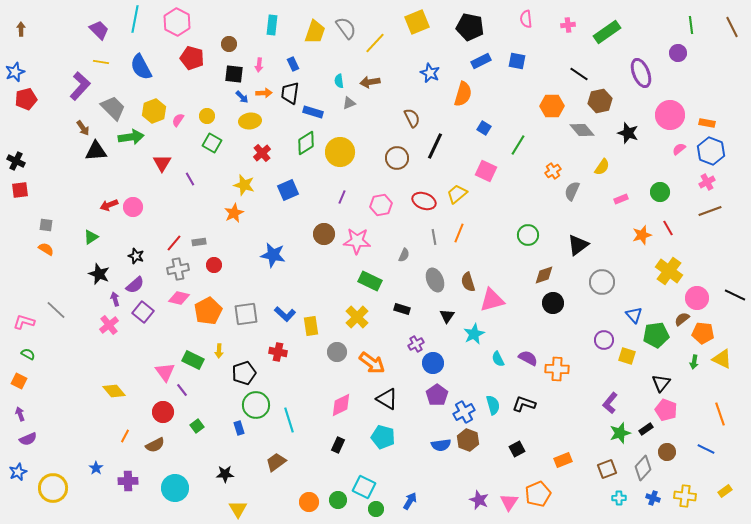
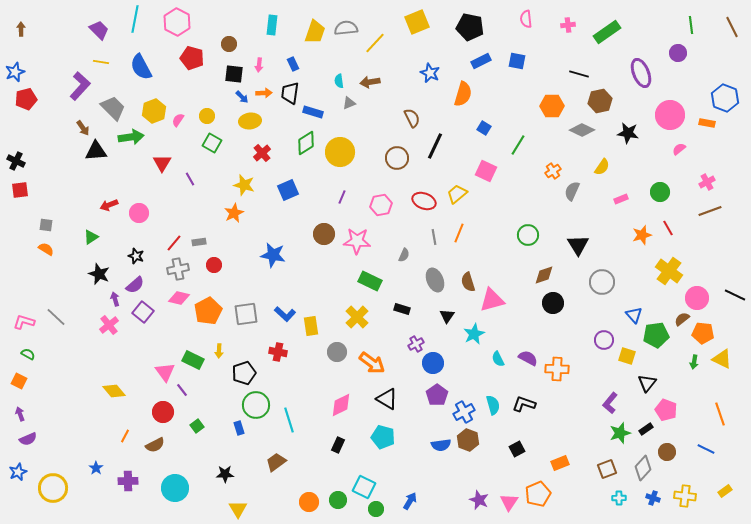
gray semicircle at (346, 28): rotated 60 degrees counterclockwise
black line at (579, 74): rotated 18 degrees counterclockwise
gray diamond at (582, 130): rotated 25 degrees counterclockwise
black star at (628, 133): rotated 10 degrees counterclockwise
blue hexagon at (711, 151): moved 14 px right, 53 px up
pink circle at (133, 207): moved 6 px right, 6 px down
black triangle at (578, 245): rotated 25 degrees counterclockwise
gray line at (56, 310): moved 7 px down
black triangle at (661, 383): moved 14 px left
orange rectangle at (563, 460): moved 3 px left, 3 px down
